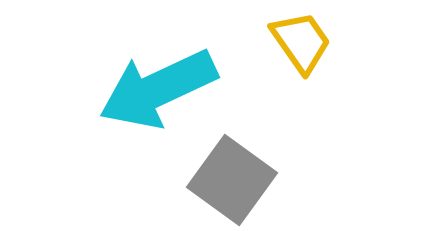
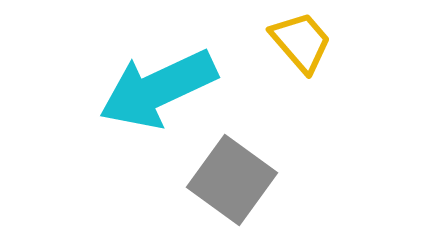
yellow trapezoid: rotated 6 degrees counterclockwise
